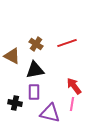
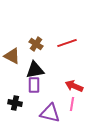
red arrow: rotated 30 degrees counterclockwise
purple rectangle: moved 7 px up
